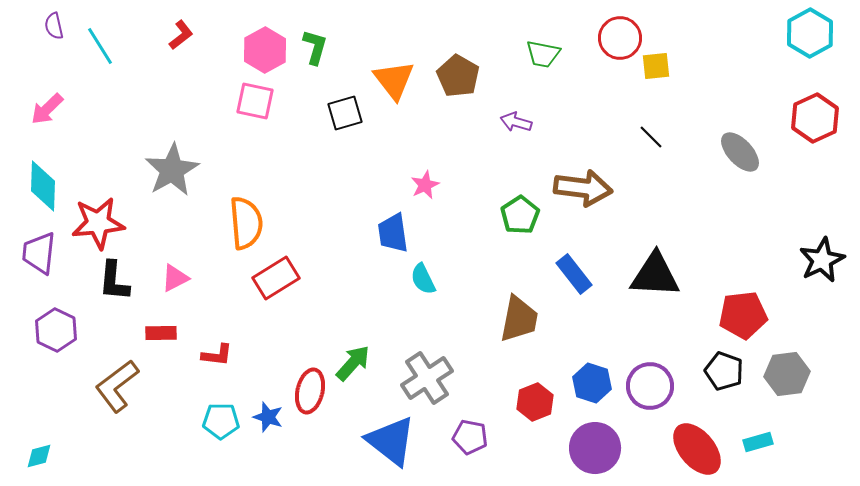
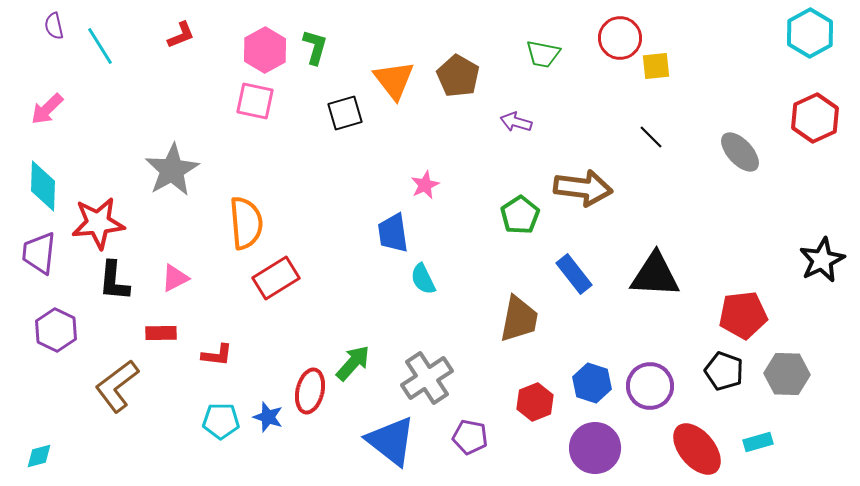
red L-shape at (181, 35): rotated 16 degrees clockwise
gray hexagon at (787, 374): rotated 9 degrees clockwise
